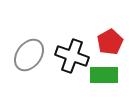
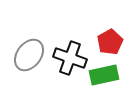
black cross: moved 2 px left, 2 px down
green rectangle: rotated 12 degrees counterclockwise
